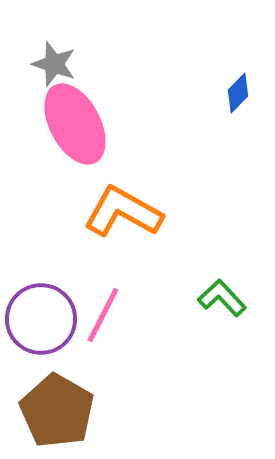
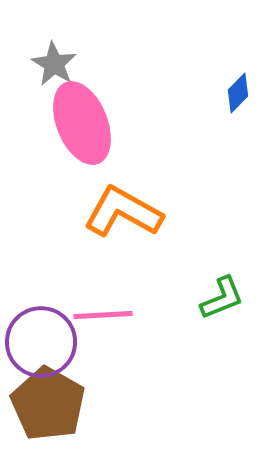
gray star: rotated 12 degrees clockwise
pink ellipse: moved 7 px right, 1 px up; rotated 6 degrees clockwise
green L-shape: rotated 111 degrees clockwise
pink line: rotated 60 degrees clockwise
purple circle: moved 23 px down
brown pentagon: moved 9 px left, 7 px up
